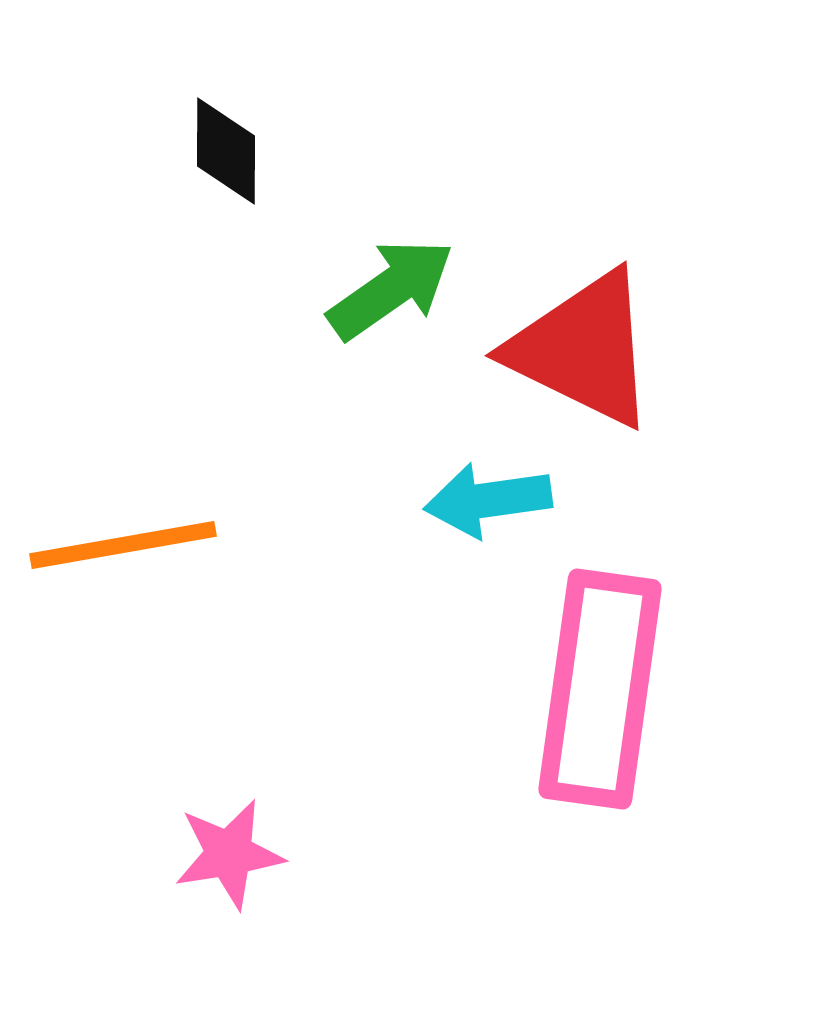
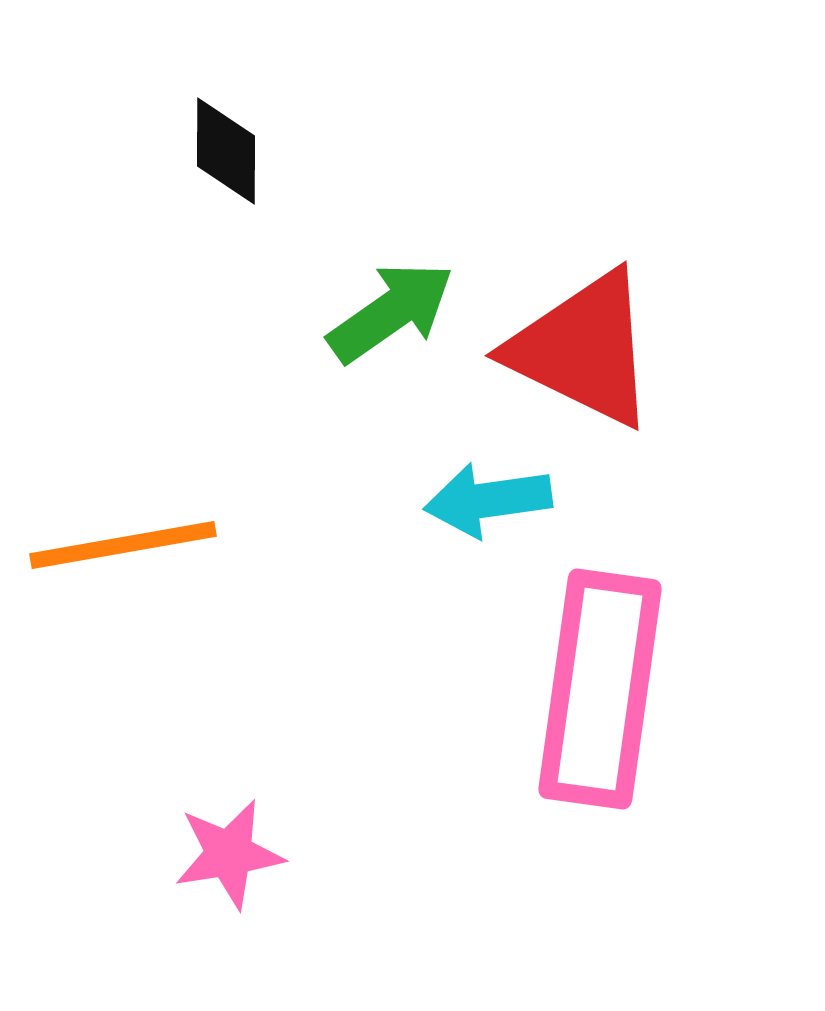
green arrow: moved 23 px down
